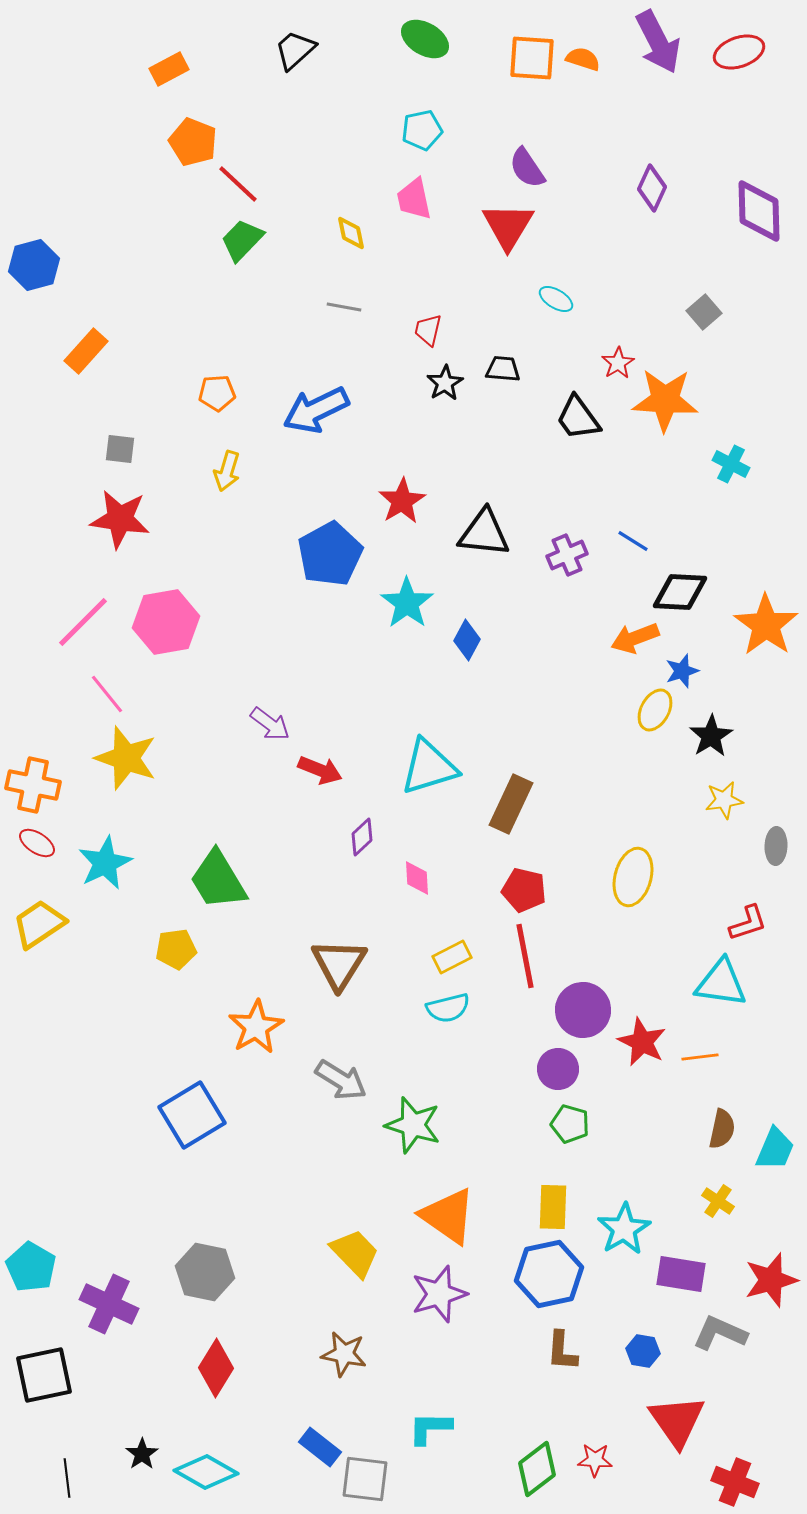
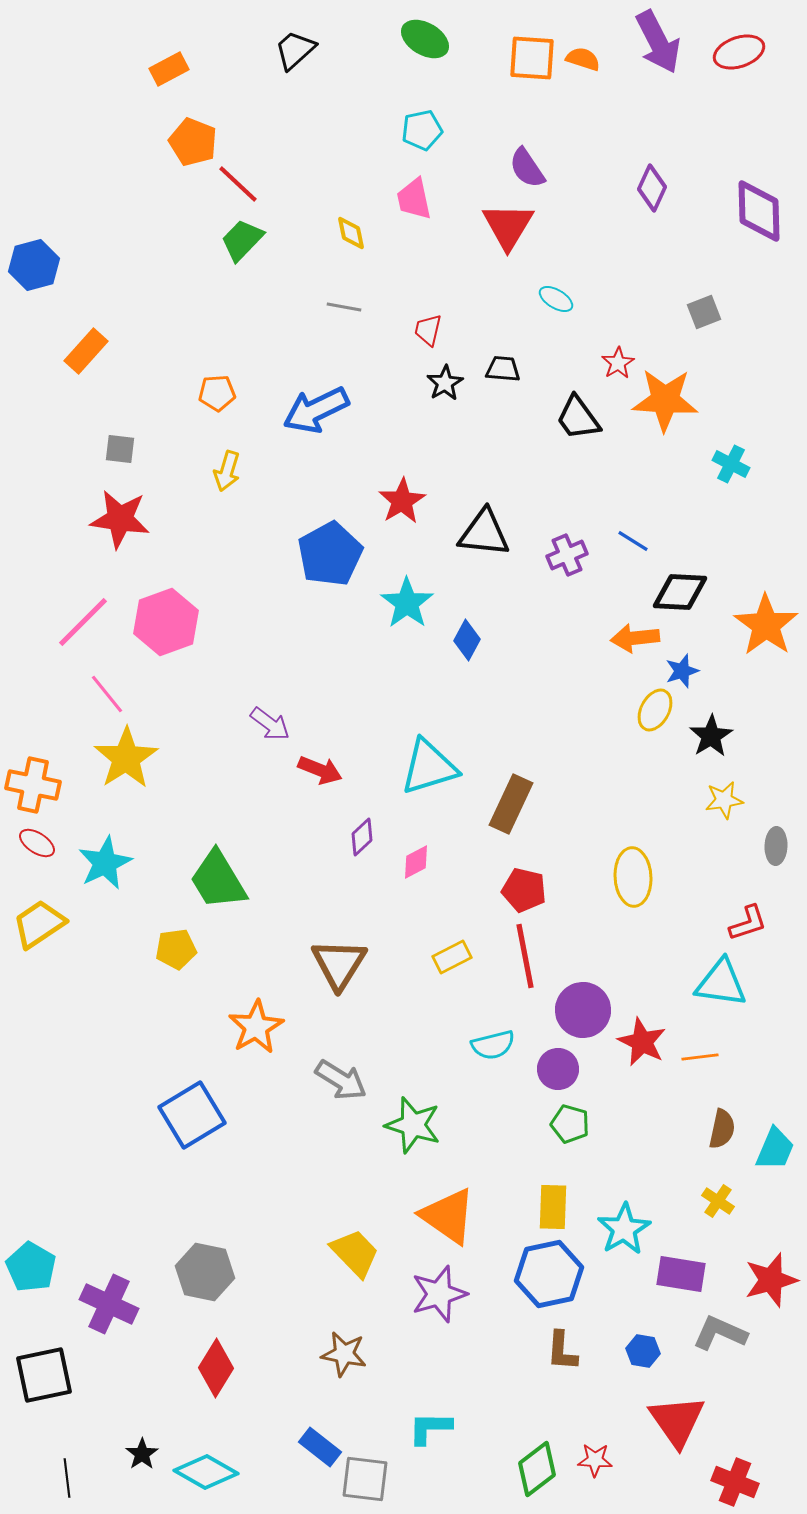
gray square at (704, 312): rotated 20 degrees clockwise
pink hexagon at (166, 622): rotated 10 degrees counterclockwise
orange arrow at (635, 638): rotated 15 degrees clockwise
yellow star at (126, 758): rotated 20 degrees clockwise
yellow ellipse at (633, 877): rotated 18 degrees counterclockwise
pink diamond at (417, 878): moved 1 px left, 16 px up; rotated 66 degrees clockwise
cyan semicircle at (448, 1008): moved 45 px right, 37 px down
